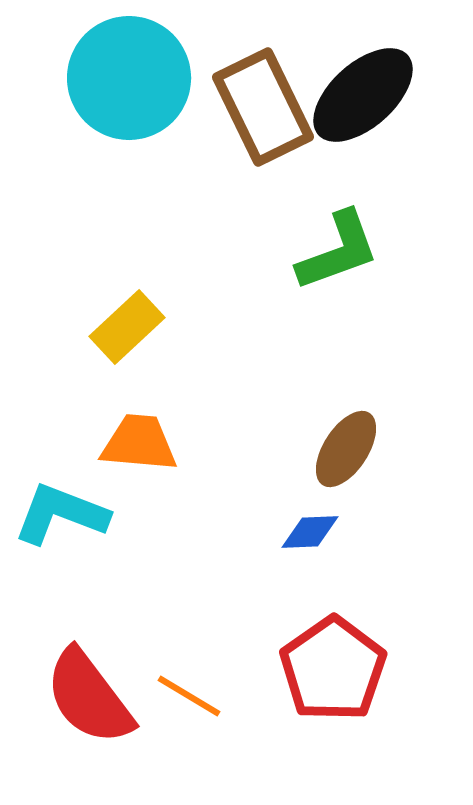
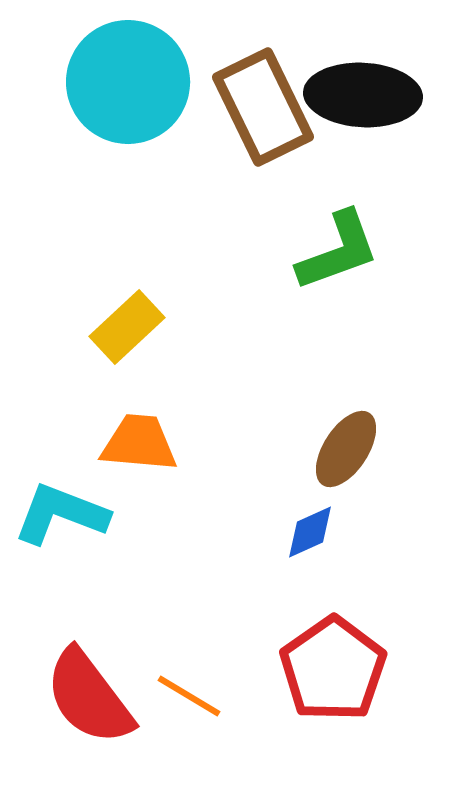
cyan circle: moved 1 px left, 4 px down
black ellipse: rotated 45 degrees clockwise
blue diamond: rotated 22 degrees counterclockwise
